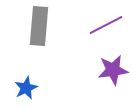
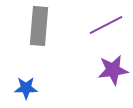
blue star: rotated 25 degrees clockwise
